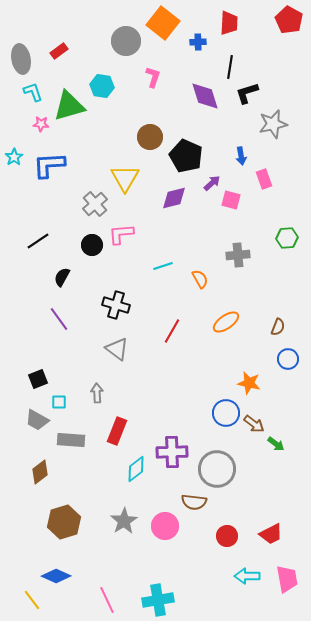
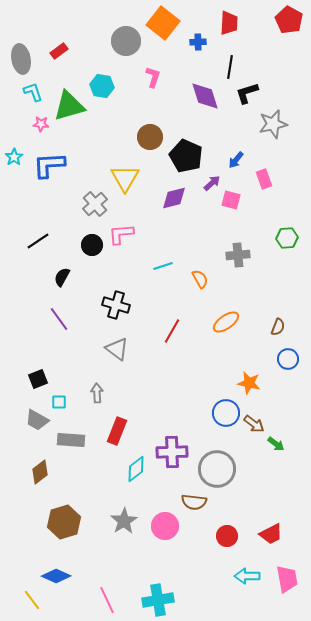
blue arrow at (241, 156): moved 5 px left, 4 px down; rotated 48 degrees clockwise
